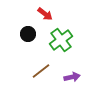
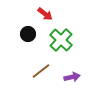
green cross: rotated 10 degrees counterclockwise
